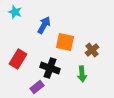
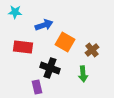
cyan star: rotated 16 degrees counterclockwise
blue arrow: rotated 42 degrees clockwise
orange square: rotated 18 degrees clockwise
red rectangle: moved 5 px right, 12 px up; rotated 66 degrees clockwise
green arrow: moved 1 px right
purple rectangle: rotated 64 degrees counterclockwise
